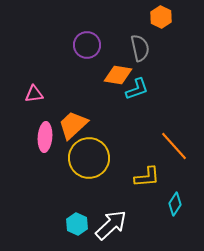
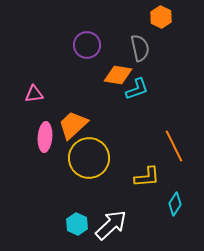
orange line: rotated 16 degrees clockwise
